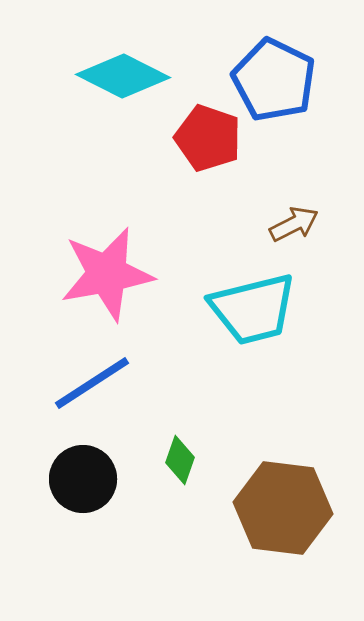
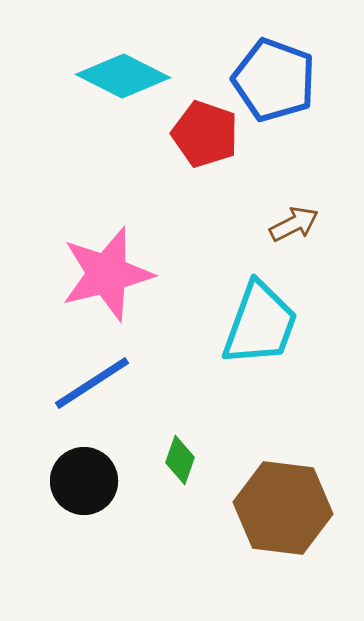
blue pentagon: rotated 6 degrees counterclockwise
red pentagon: moved 3 px left, 4 px up
pink star: rotated 4 degrees counterclockwise
cyan trapezoid: moved 7 px right, 15 px down; rotated 56 degrees counterclockwise
black circle: moved 1 px right, 2 px down
